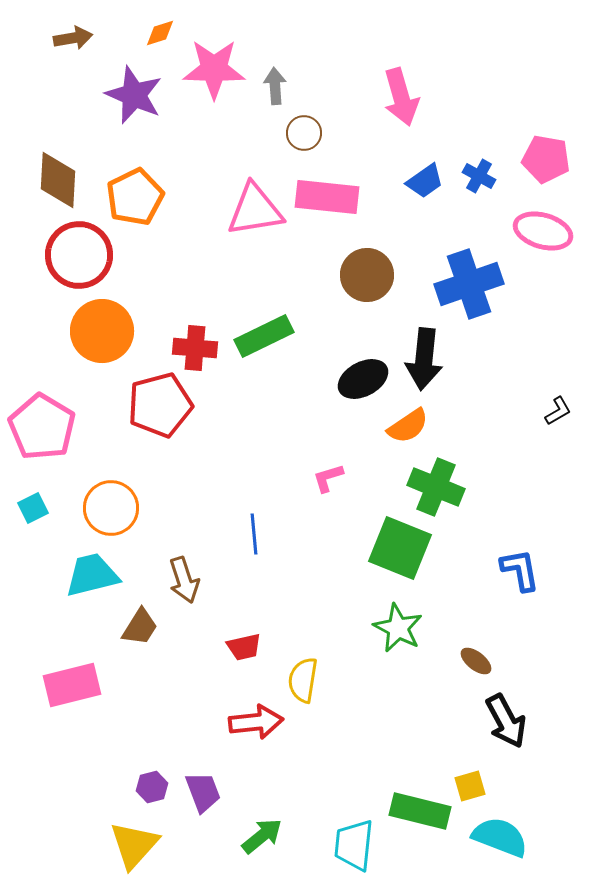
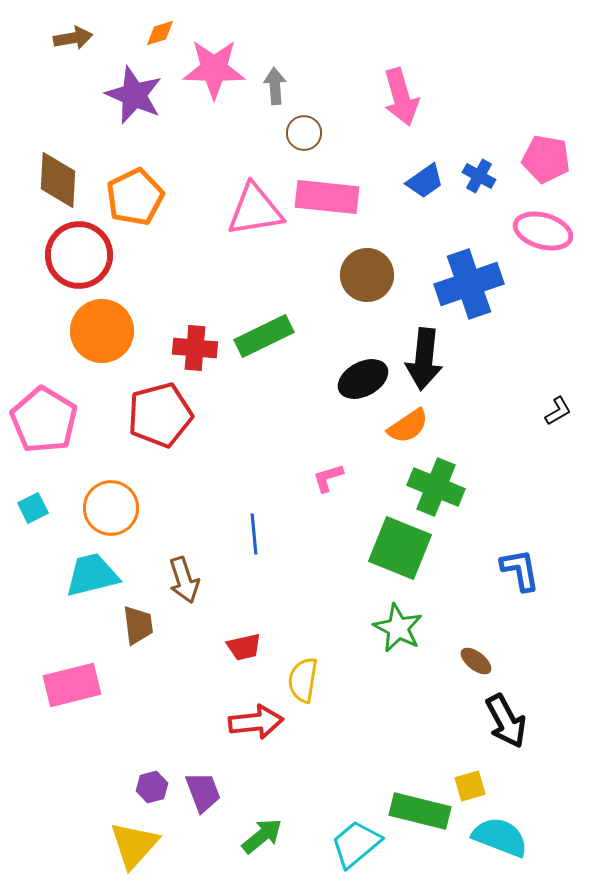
red pentagon at (160, 405): moved 10 px down
pink pentagon at (42, 427): moved 2 px right, 7 px up
brown trapezoid at (140, 627): moved 2 px left, 2 px up; rotated 39 degrees counterclockwise
cyan trapezoid at (354, 845): moved 2 px right, 1 px up; rotated 44 degrees clockwise
